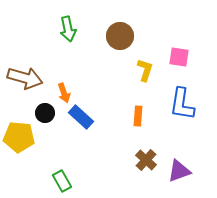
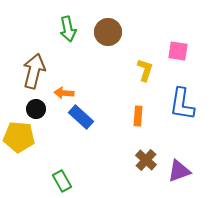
brown circle: moved 12 px left, 4 px up
pink square: moved 1 px left, 6 px up
brown arrow: moved 9 px right, 7 px up; rotated 92 degrees counterclockwise
orange arrow: rotated 114 degrees clockwise
black circle: moved 9 px left, 4 px up
